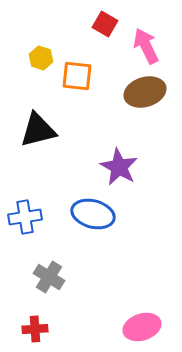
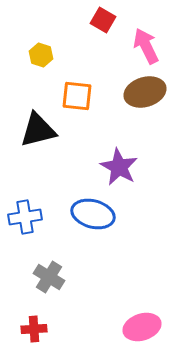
red square: moved 2 px left, 4 px up
yellow hexagon: moved 3 px up
orange square: moved 20 px down
red cross: moved 1 px left
